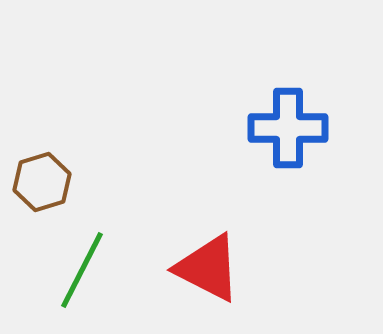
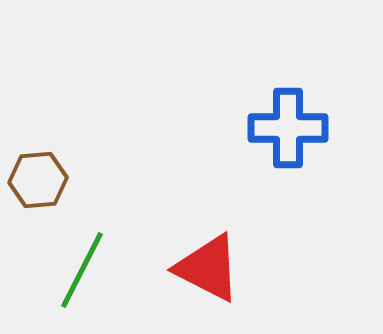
brown hexagon: moved 4 px left, 2 px up; rotated 12 degrees clockwise
